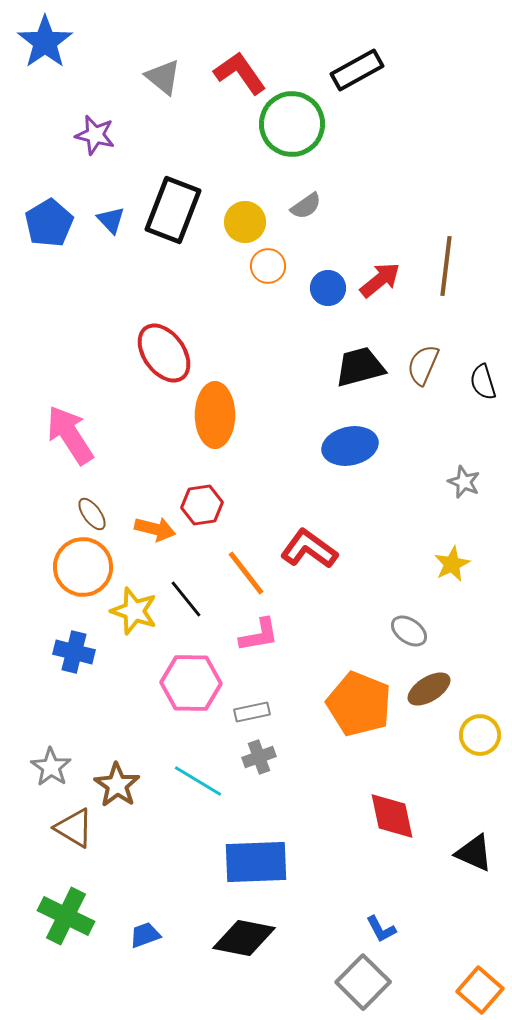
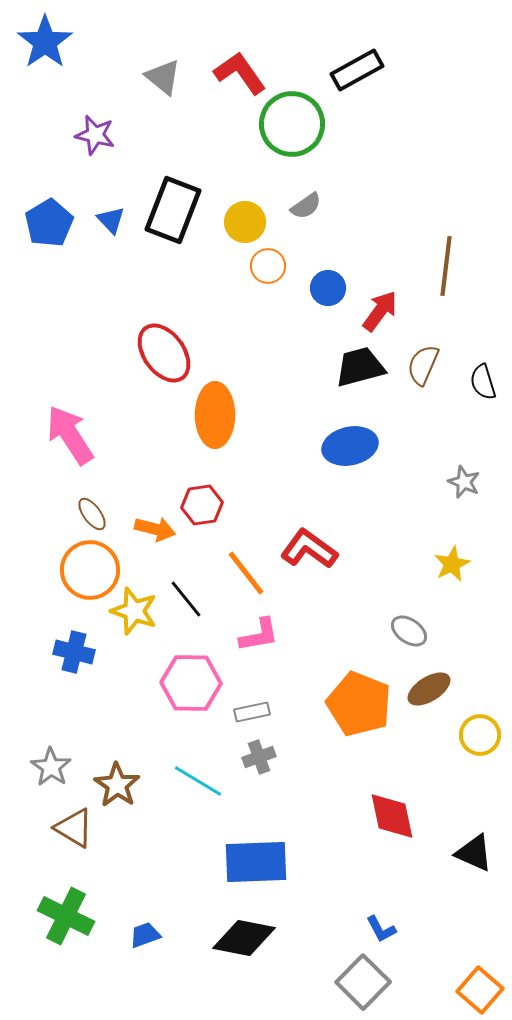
red arrow at (380, 280): moved 31 px down; rotated 15 degrees counterclockwise
orange circle at (83, 567): moved 7 px right, 3 px down
